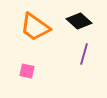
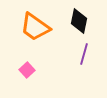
black diamond: rotated 60 degrees clockwise
pink square: moved 1 px up; rotated 35 degrees clockwise
